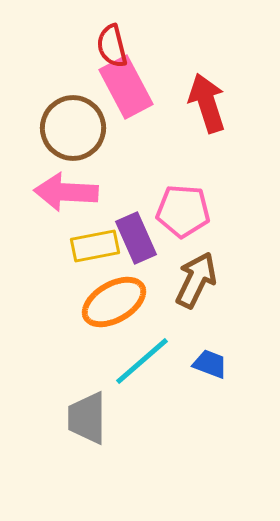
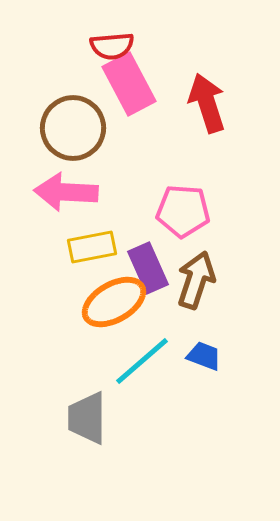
red semicircle: rotated 81 degrees counterclockwise
pink rectangle: moved 3 px right, 3 px up
purple rectangle: moved 12 px right, 30 px down
yellow rectangle: moved 3 px left, 1 px down
brown arrow: rotated 8 degrees counterclockwise
blue trapezoid: moved 6 px left, 8 px up
